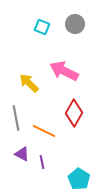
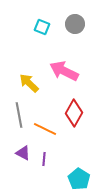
gray line: moved 3 px right, 3 px up
orange line: moved 1 px right, 2 px up
purple triangle: moved 1 px right, 1 px up
purple line: moved 2 px right, 3 px up; rotated 16 degrees clockwise
